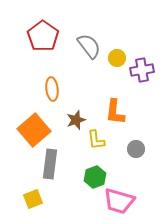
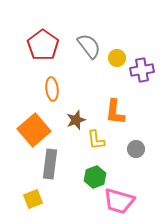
red pentagon: moved 9 px down
